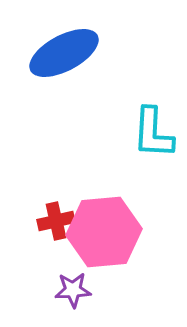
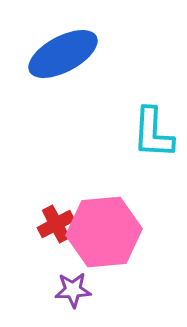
blue ellipse: moved 1 px left, 1 px down
red cross: moved 3 px down; rotated 15 degrees counterclockwise
